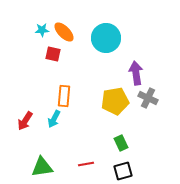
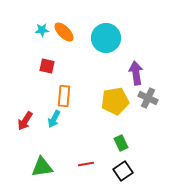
red square: moved 6 px left, 12 px down
black square: rotated 18 degrees counterclockwise
